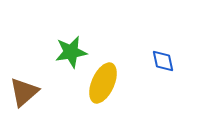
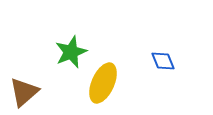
green star: rotated 12 degrees counterclockwise
blue diamond: rotated 10 degrees counterclockwise
